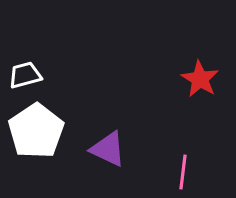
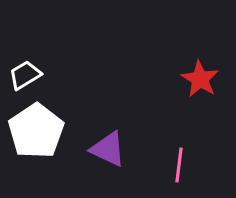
white trapezoid: rotated 16 degrees counterclockwise
pink line: moved 4 px left, 7 px up
